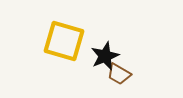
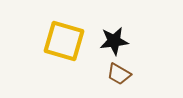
black star: moved 9 px right, 15 px up; rotated 16 degrees clockwise
